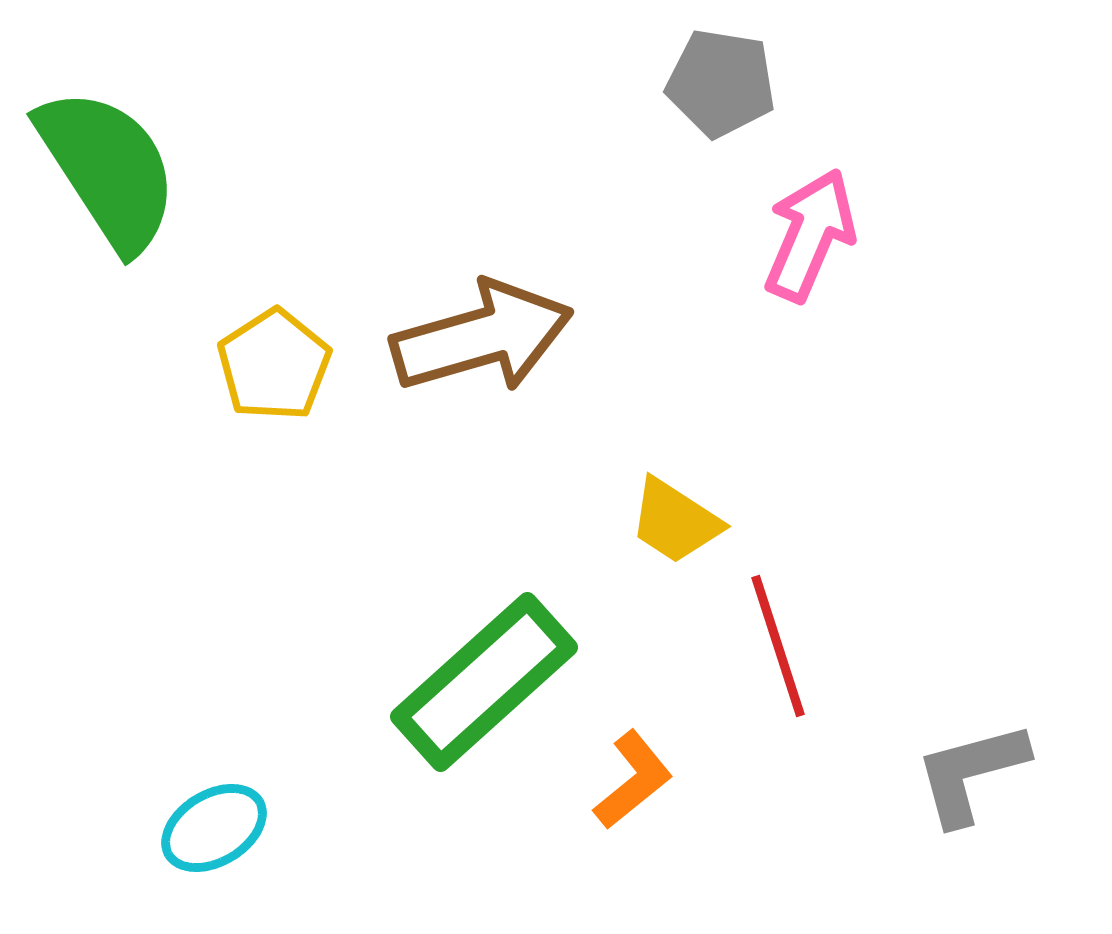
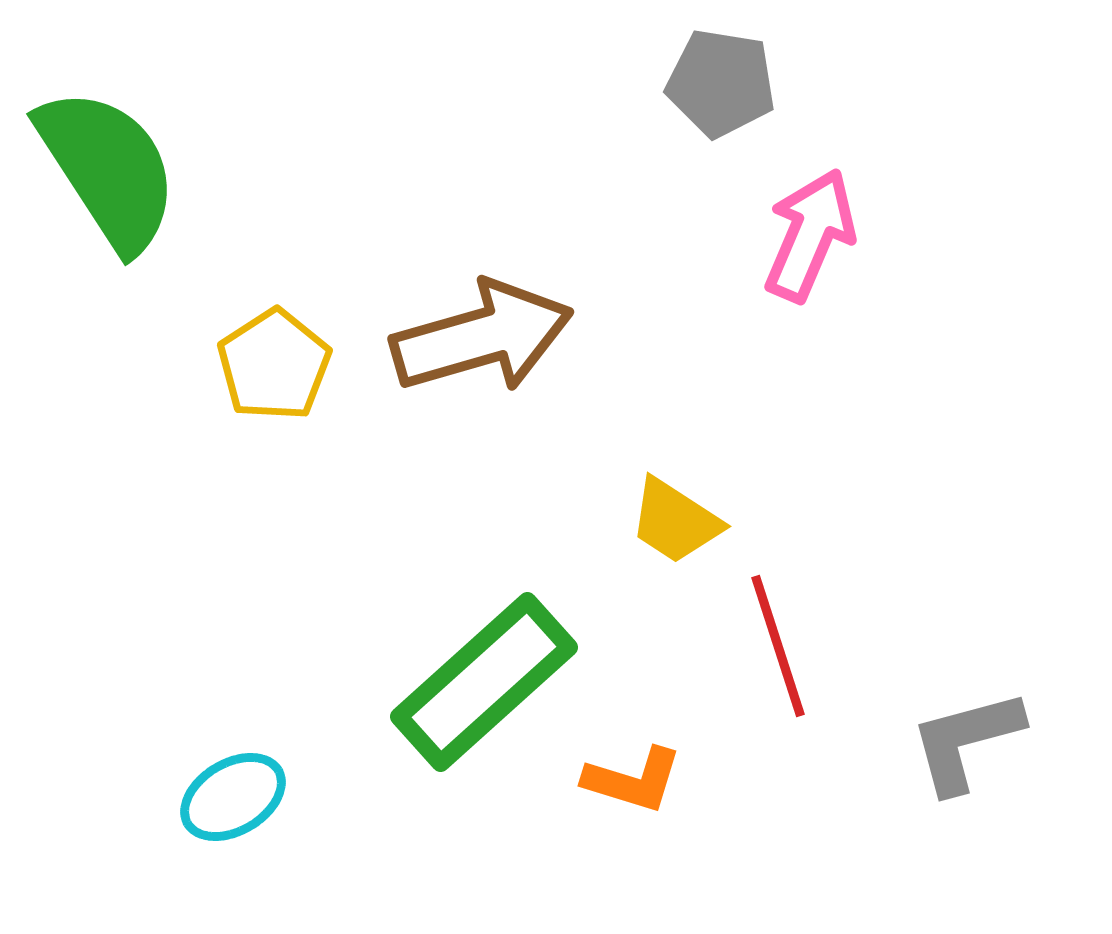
gray L-shape: moved 5 px left, 32 px up
orange L-shape: rotated 56 degrees clockwise
cyan ellipse: moved 19 px right, 31 px up
